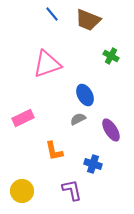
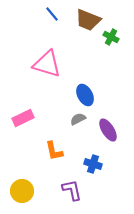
green cross: moved 19 px up
pink triangle: rotated 36 degrees clockwise
purple ellipse: moved 3 px left
